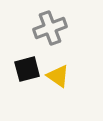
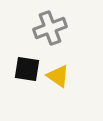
black square: rotated 24 degrees clockwise
